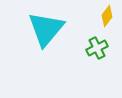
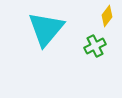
green cross: moved 2 px left, 2 px up
